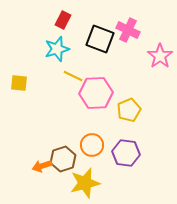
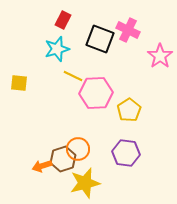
yellow pentagon: rotated 10 degrees counterclockwise
orange circle: moved 14 px left, 4 px down
